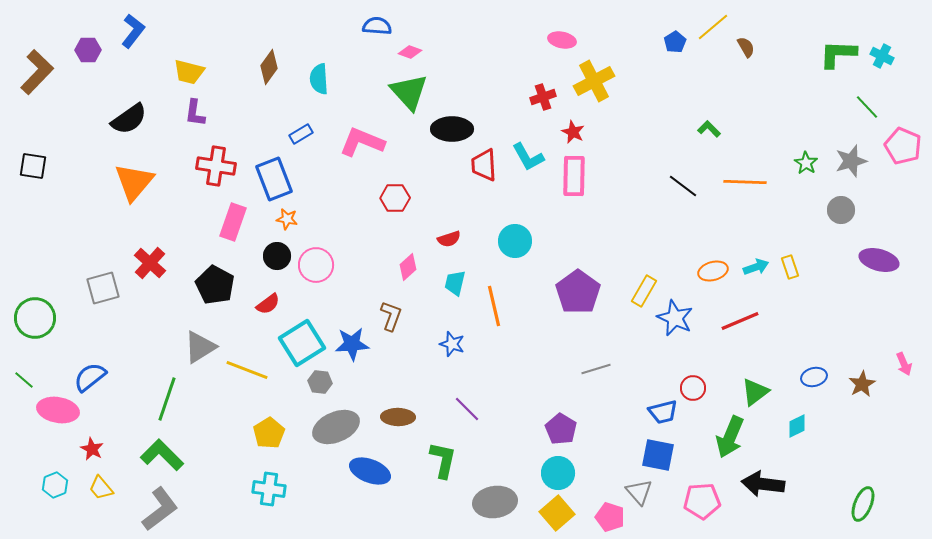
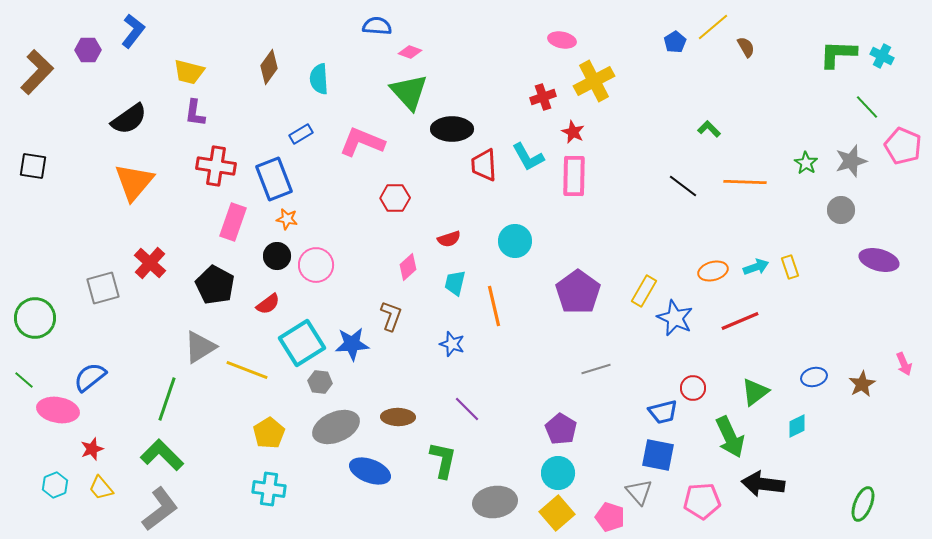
green arrow at (730, 437): rotated 48 degrees counterclockwise
red star at (92, 449): rotated 25 degrees clockwise
